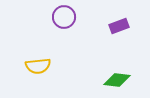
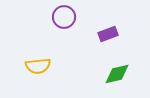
purple rectangle: moved 11 px left, 8 px down
green diamond: moved 6 px up; rotated 20 degrees counterclockwise
